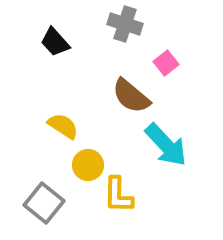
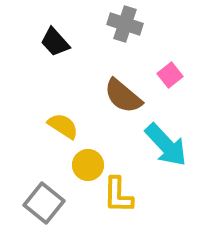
pink square: moved 4 px right, 12 px down
brown semicircle: moved 8 px left
